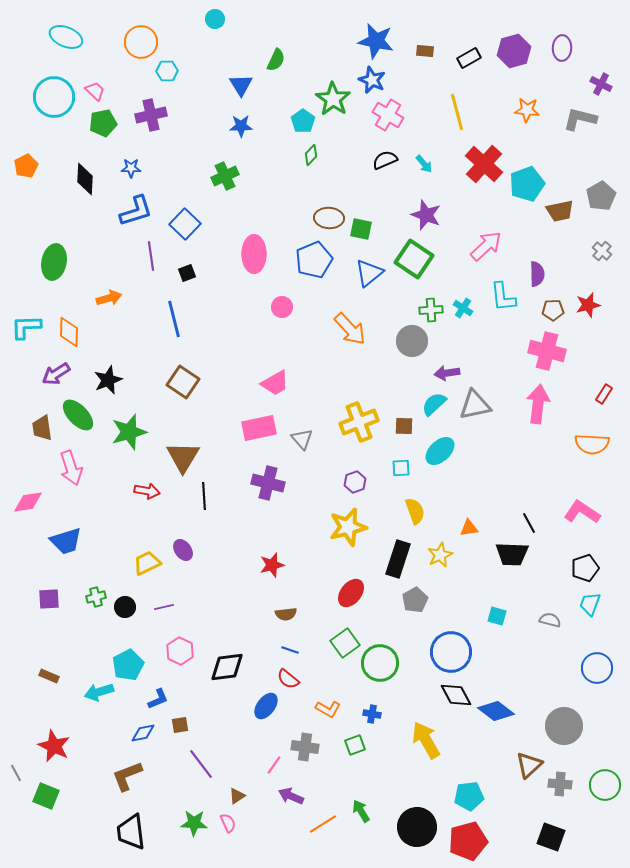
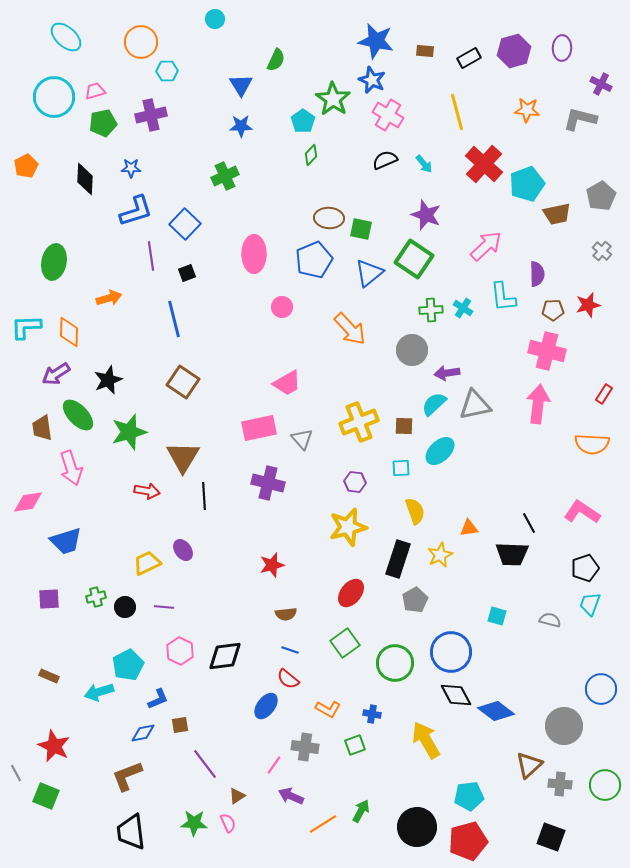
cyan ellipse at (66, 37): rotated 20 degrees clockwise
pink trapezoid at (95, 91): rotated 60 degrees counterclockwise
brown trapezoid at (560, 211): moved 3 px left, 3 px down
gray circle at (412, 341): moved 9 px down
pink trapezoid at (275, 383): moved 12 px right
purple hexagon at (355, 482): rotated 25 degrees clockwise
purple line at (164, 607): rotated 18 degrees clockwise
green circle at (380, 663): moved 15 px right
black diamond at (227, 667): moved 2 px left, 11 px up
blue circle at (597, 668): moved 4 px right, 21 px down
purple line at (201, 764): moved 4 px right
green arrow at (361, 811): rotated 60 degrees clockwise
